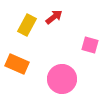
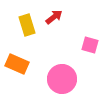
yellow rectangle: rotated 45 degrees counterclockwise
